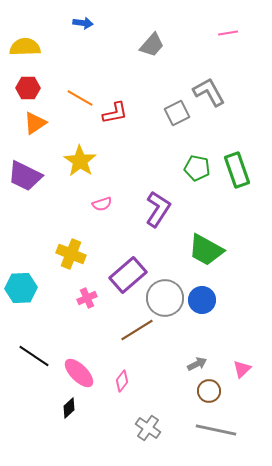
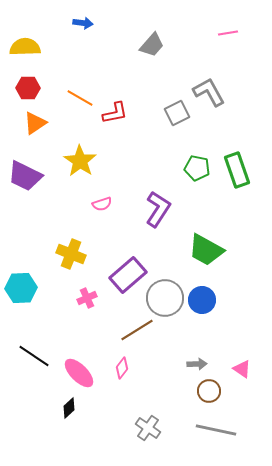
gray arrow: rotated 24 degrees clockwise
pink triangle: rotated 42 degrees counterclockwise
pink diamond: moved 13 px up
